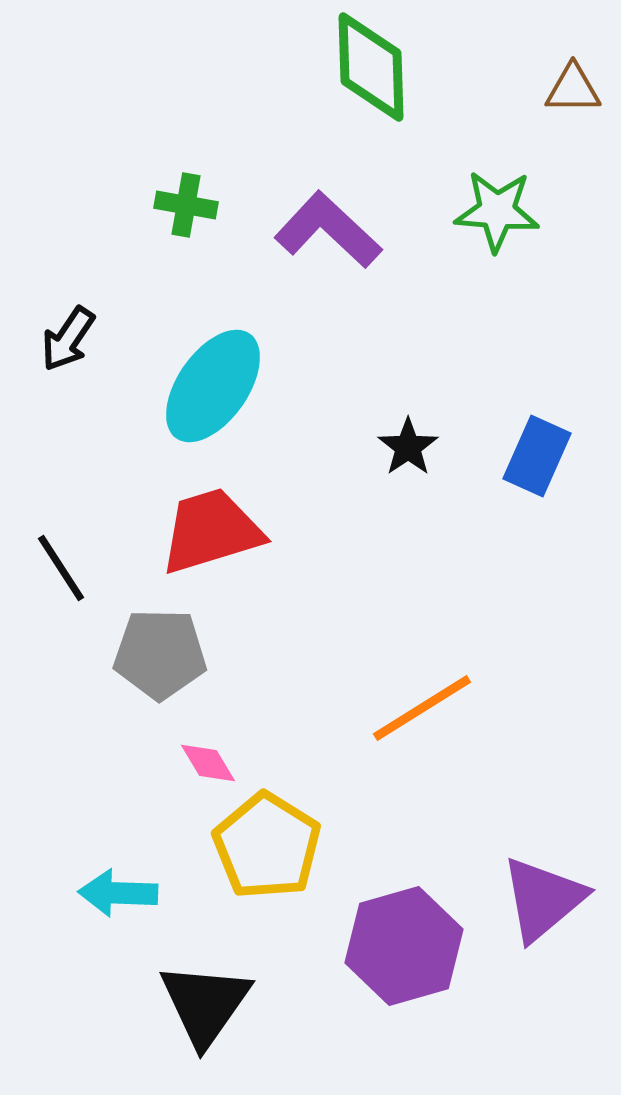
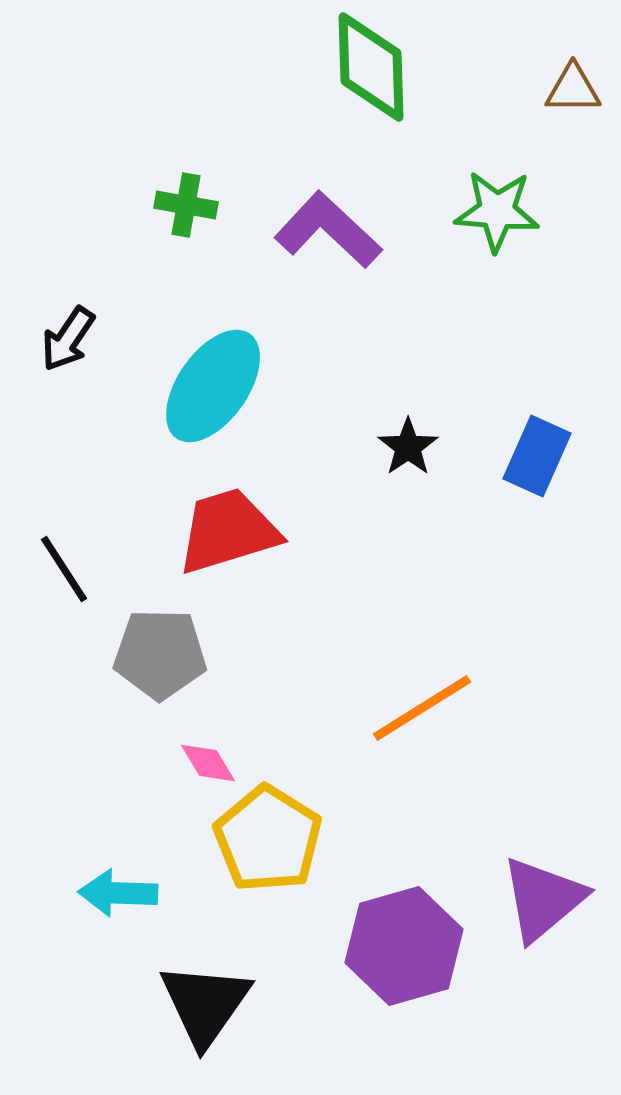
red trapezoid: moved 17 px right
black line: moved 3 px right, 1 px down
yellow pentagon: moved 1 px right, 7 px up
